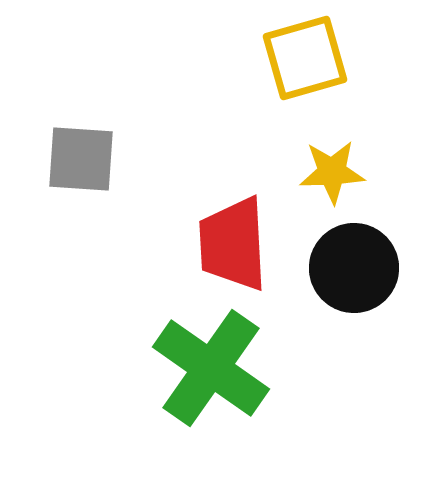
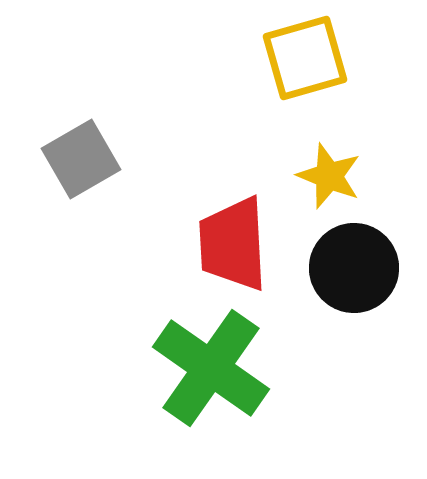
gray square: rotated 34 degrees counterclockwise
yellow star: moved 3 px left, 4 px down; rotated 24 degrees clockwise
